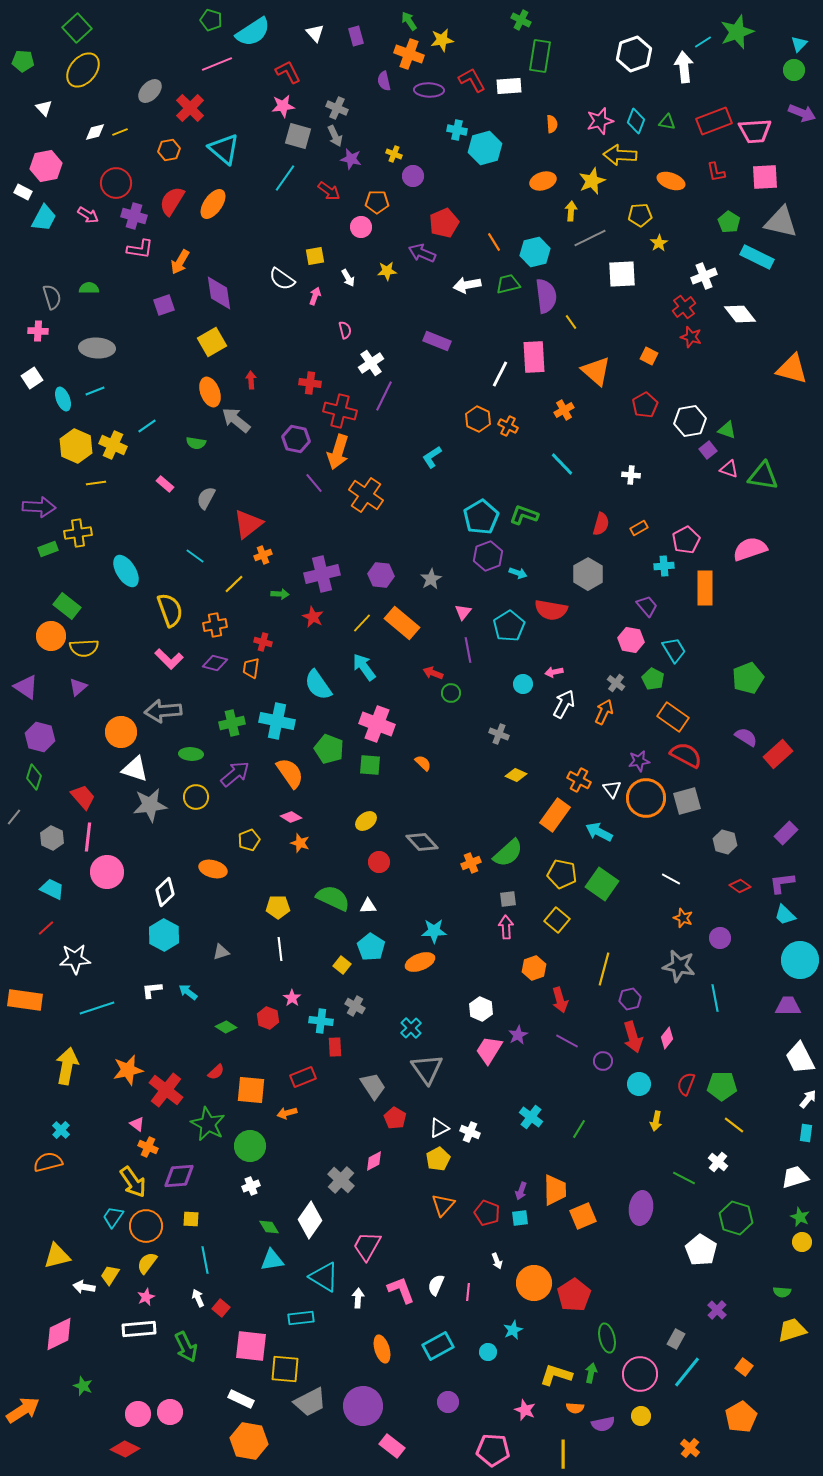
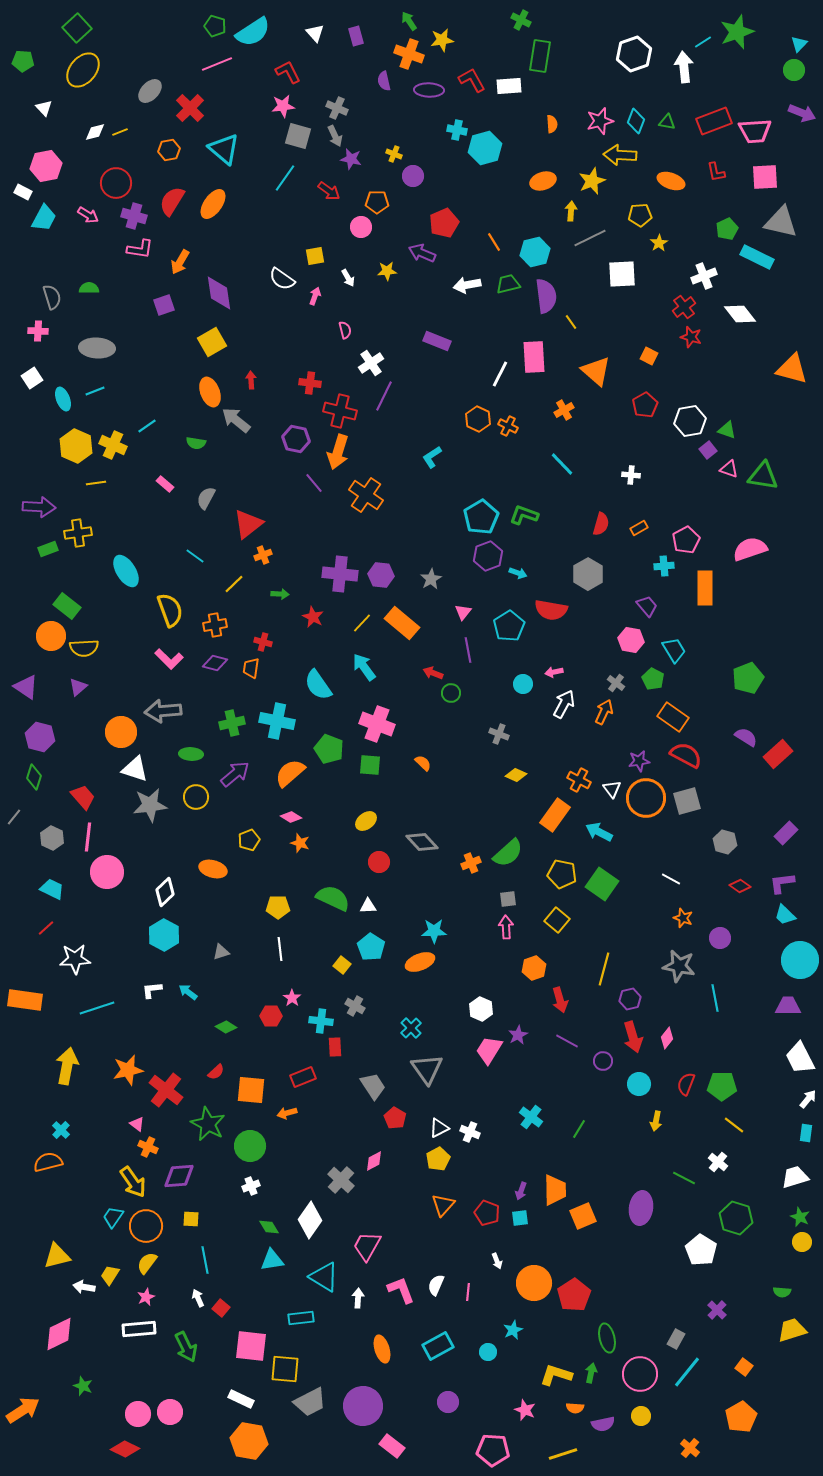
green pentagon at (211, 20): moved 4 px right, 6 px down
green pentagon at (729, 222): moved 2 px left, 7 px down; rotated 15 degrees clockwise
purple cross at (322, 574): moved 18 px right; rotated 20 degrees clockwise
orange semicircle at (290, 773): rotated 96 degrees counterclockwise
red hexagon at (268, 1018): moved 3 px right, 2 px up; rotated 20 degrees counterclockwise
yellow line at (563, 1454): rotated 72 degrees clockwise
